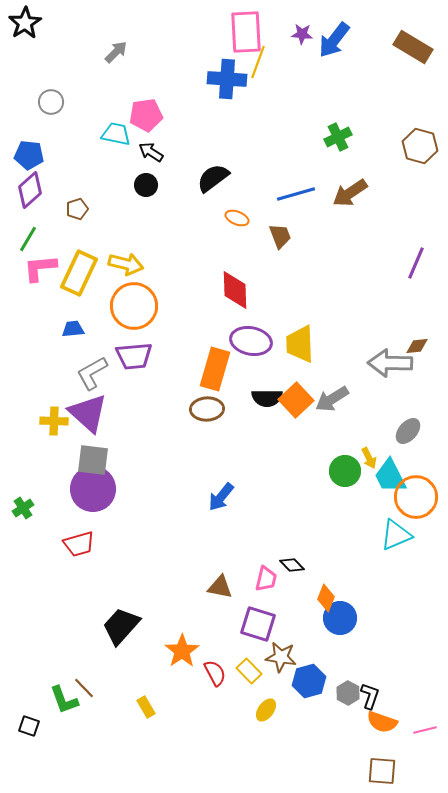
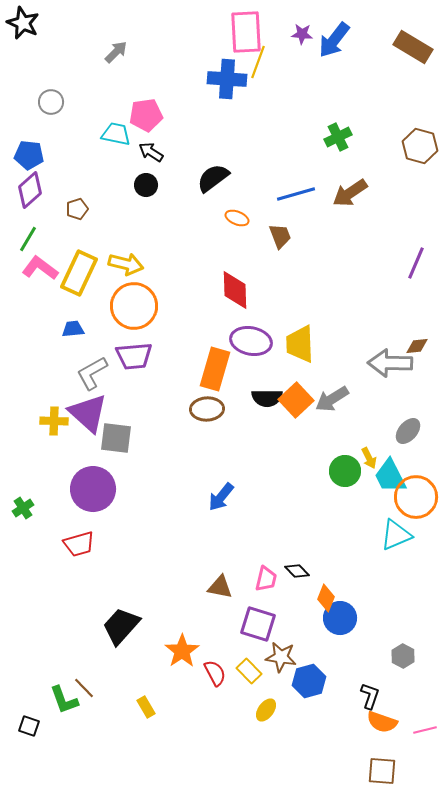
black star at (25, 23): moved 2 px left; rotated 16 degrees counterclockwise
pink L-shape at (40, 268): rotated 42 degrees clockwise
gray square at (93, 460): moved 23 px right, 22 px up
black diamond at (292, 565): moved 5 px right, 6 px down
gray hexagon at (348, 693): moved 55 px right, 37 px up
